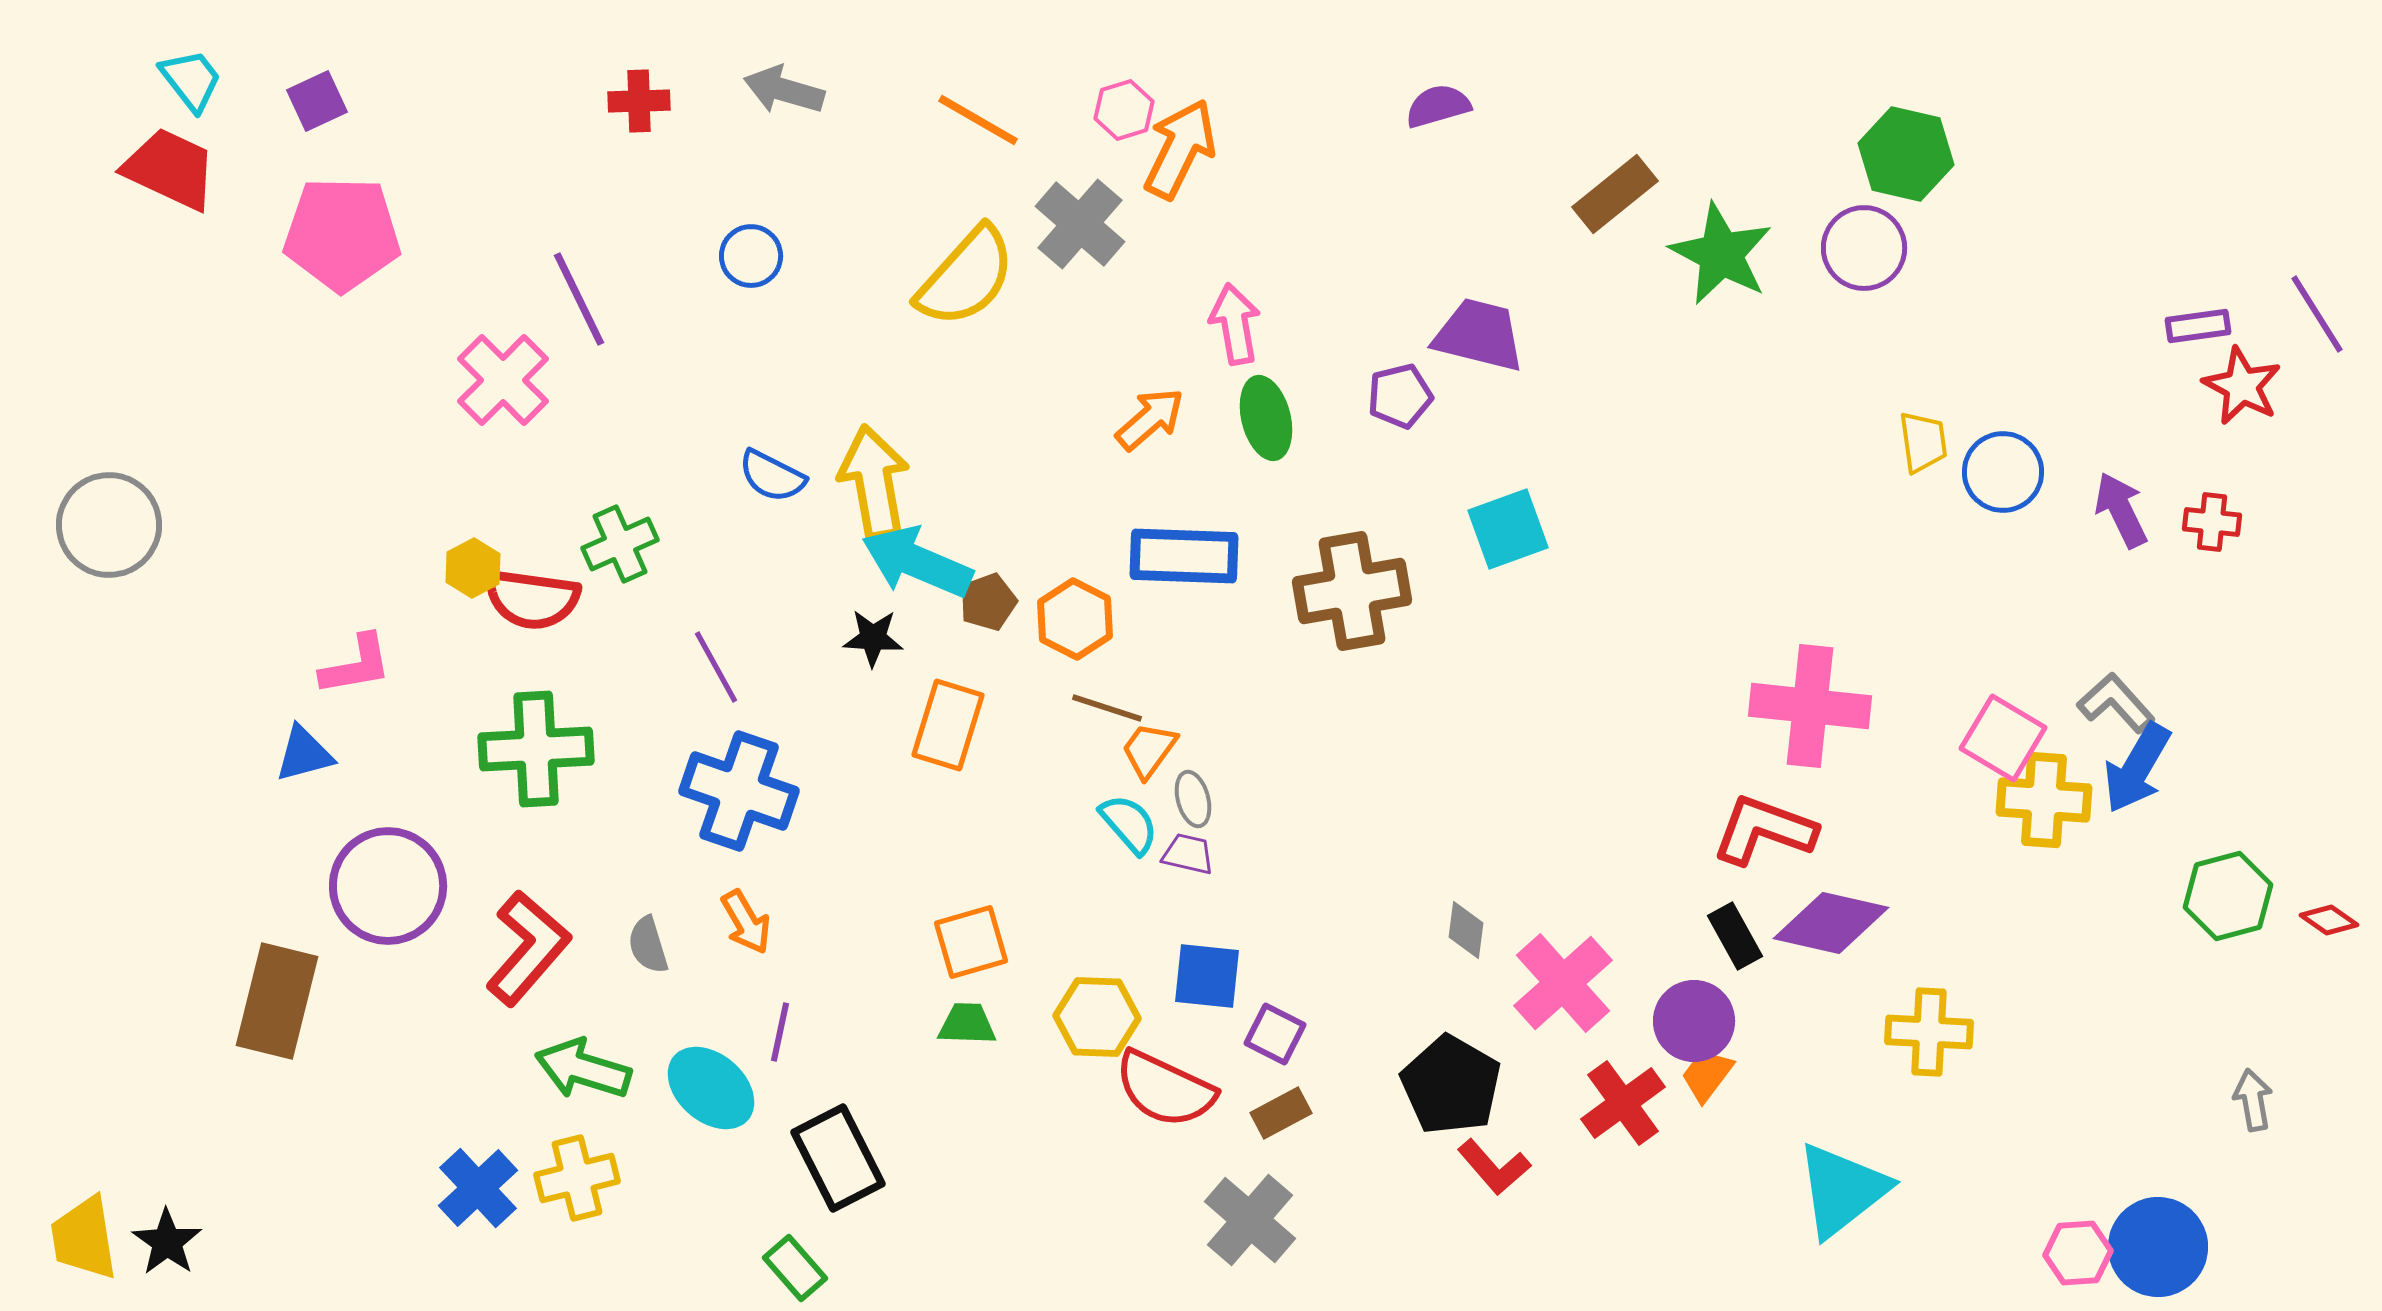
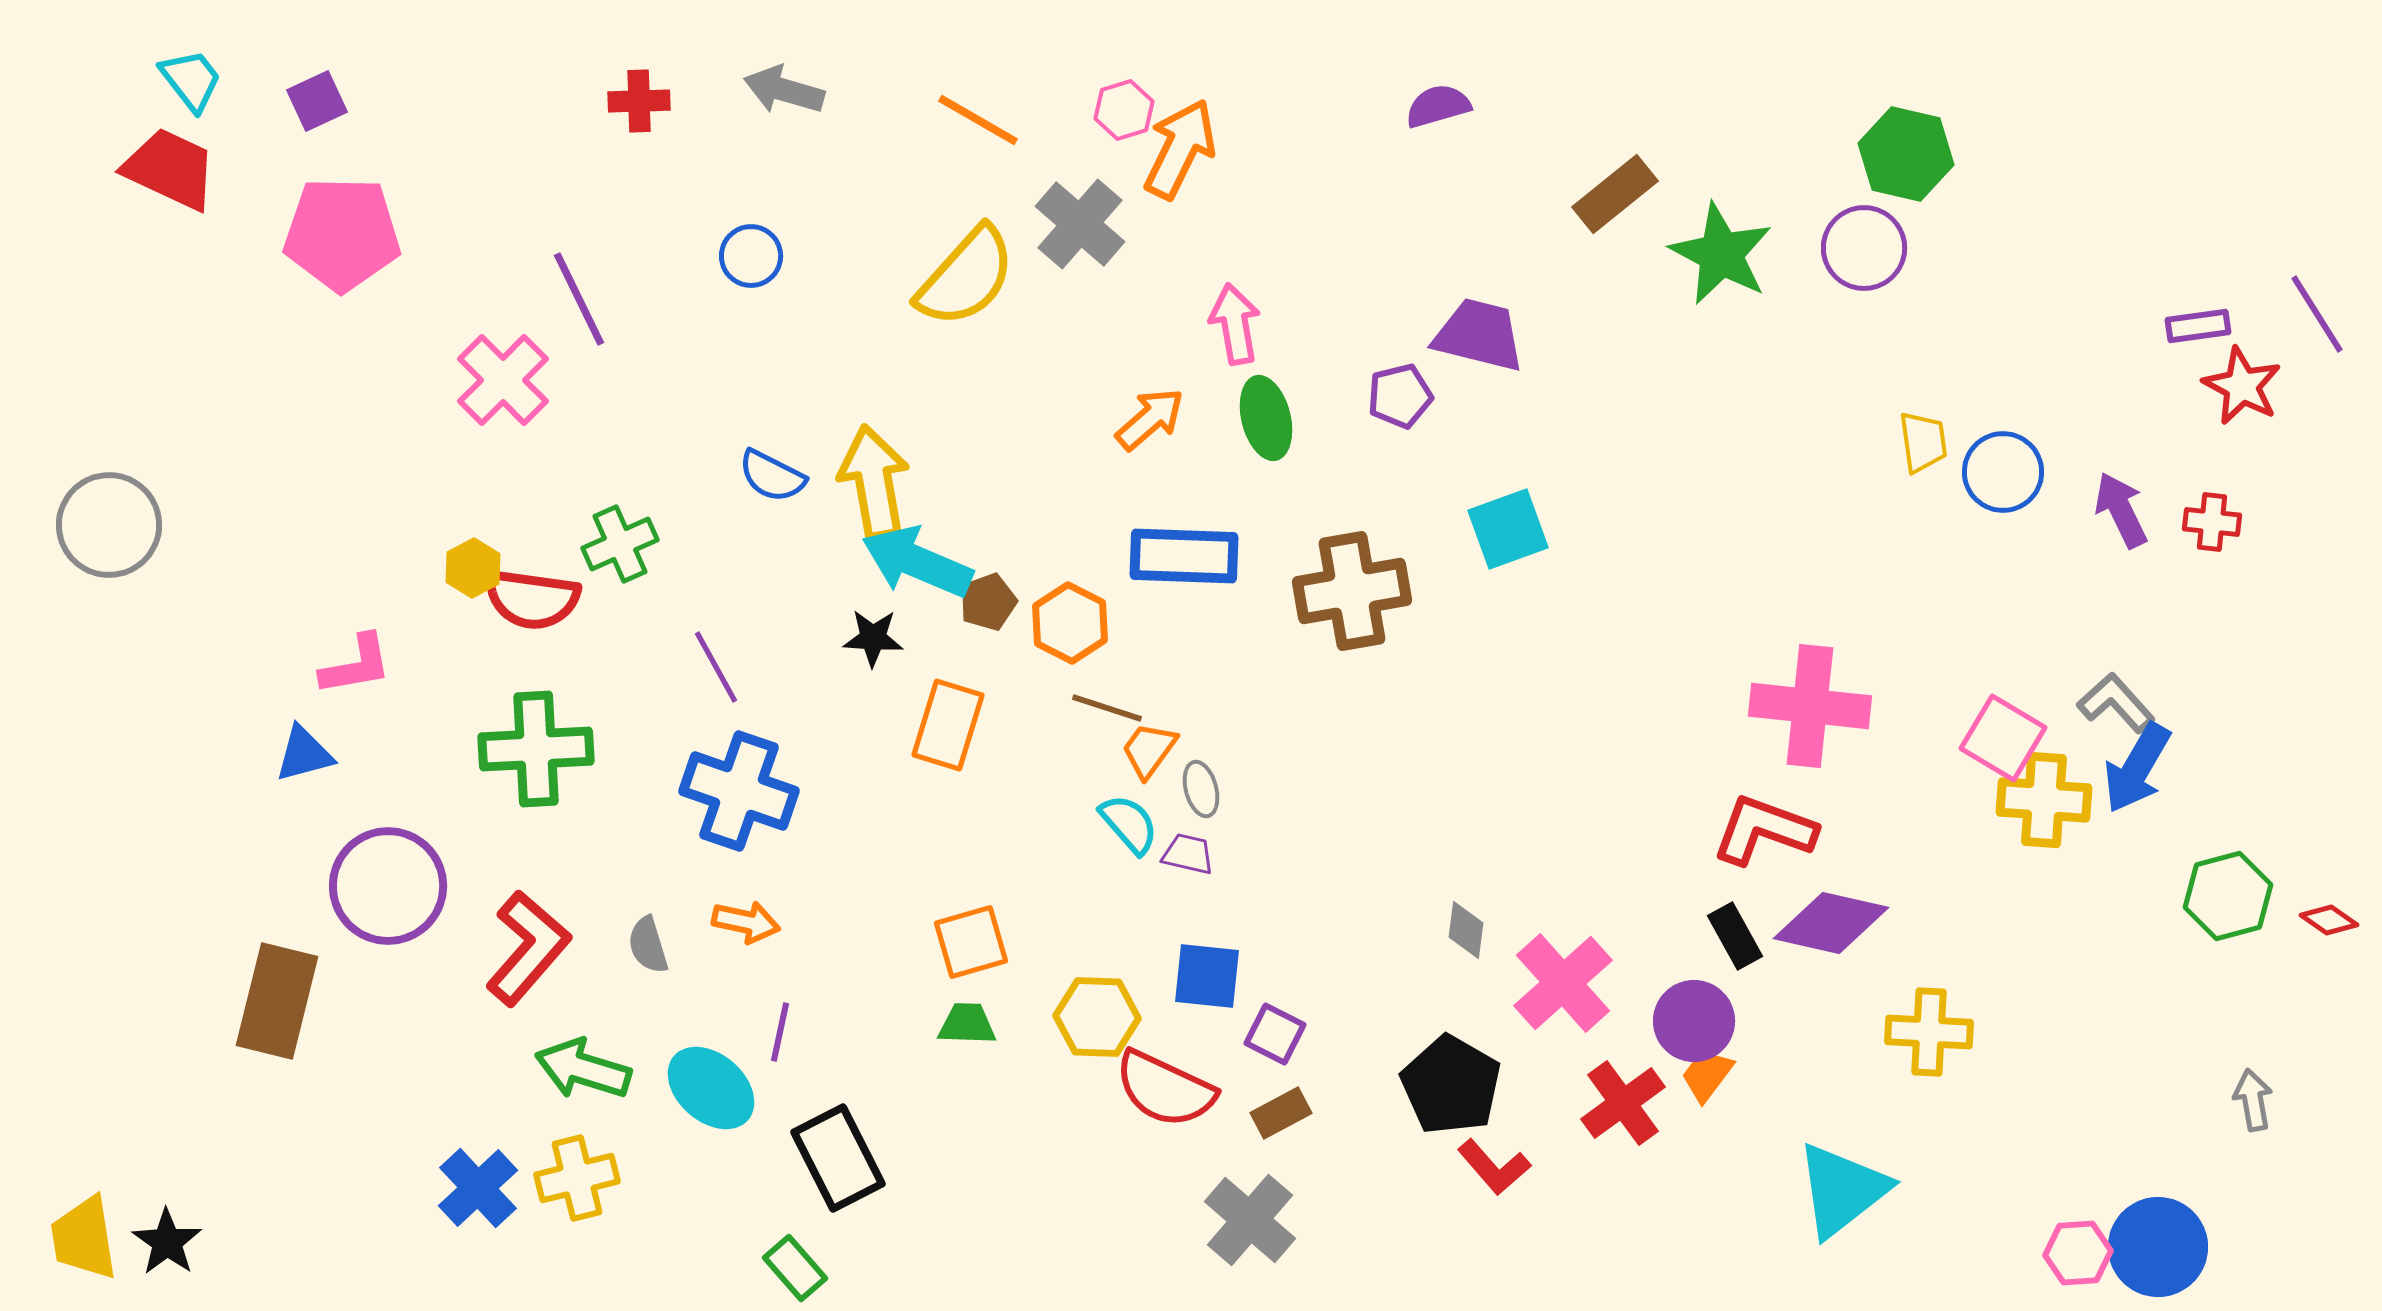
orange hexagon at (1075, 619): moved 5 px left, 4 px down
gray ellipse at (1193, 799): moved 8 px right, 10 px up
orange arrow at (746, 922): rotated 48 degrees counterclockwise
